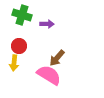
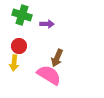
brown arrow: rotated 18 degrees counterclockwise
